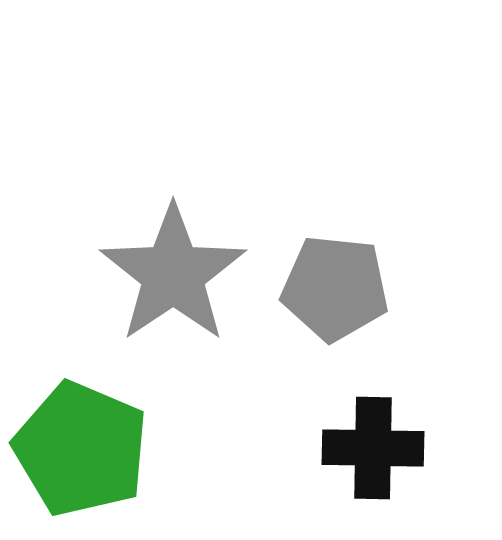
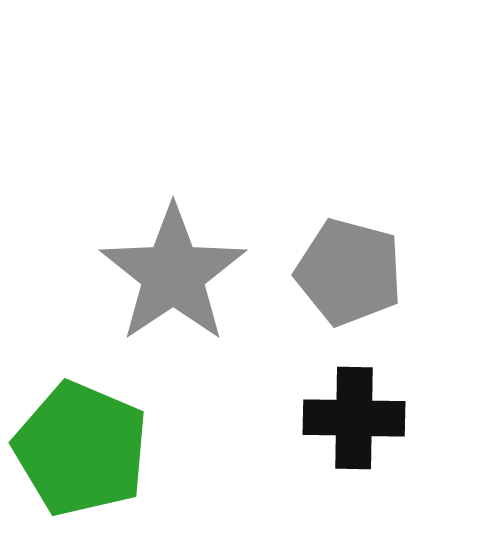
gray pentagon: moved 14 px right, 16 px up; rotated 9 degrees clockwise
black cross: moved 19 px left, 30 px up
